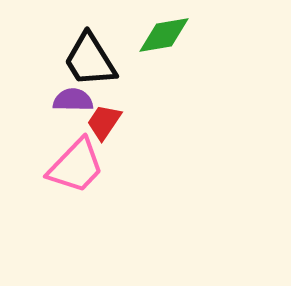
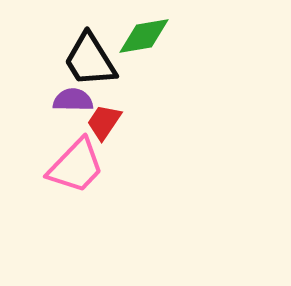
green diamond: moved 20 px left, 1 px down
